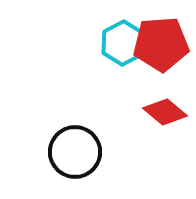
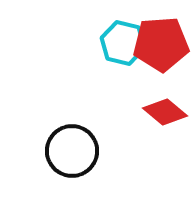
cyan hexagon: rotated 18 degrees counterclockwise
black circle: moved 3 px left, 1 px up
